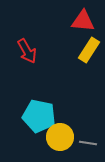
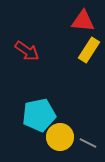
red arrow: rotated 25 degrees counterclockwise
cyan pentagon: moved 1 px up; rotated 24 degrees counterclockwise
gray line: rotated 18 degrees clockwise
